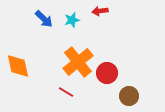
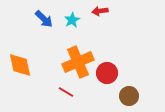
cyan star: rotated 14 degrees counterclockwise
orange cross: rotated 16 degrees clockwise
orange diamond: moved 2 px right, 1 px up
